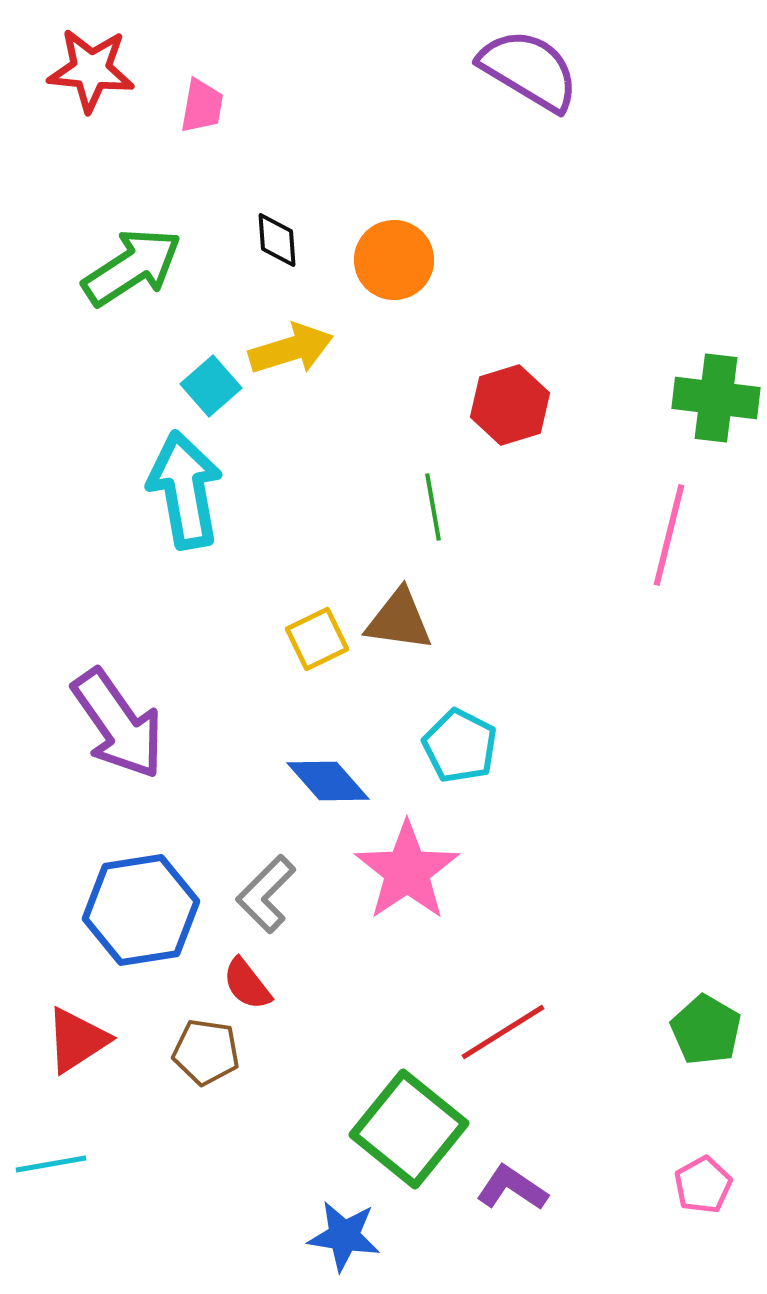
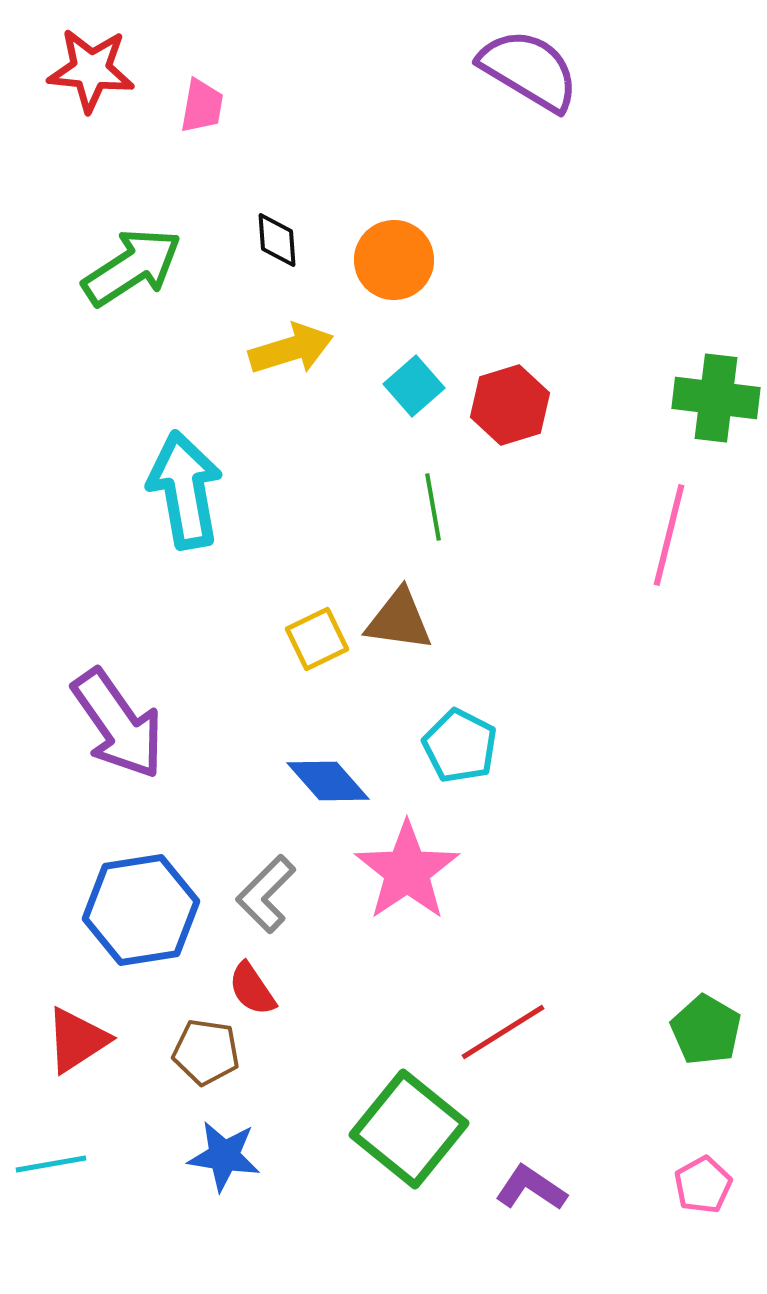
cyan square: moved 203 px right
red semicircle: moved 5 px right, 5 px down; rotated 4 degrees clockwise
purple L-shape: moved 19 px right
blue star: moved 120 px left, 80 px up
